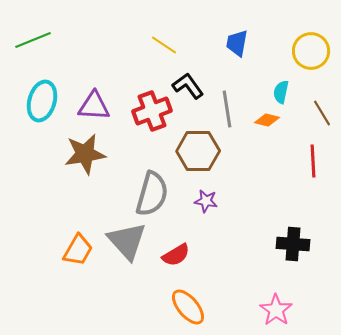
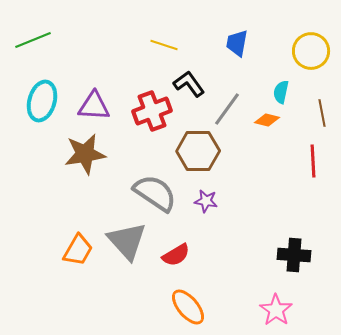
yellow line: rotated 16 degrees counterclockwise
black L-shape: moved 1 px right, 2 px up
gray line: rotated 45 degrees clockwise
brown line: rotated 20 degrees clockwise
gray semicircle: moved 3 px right, 1 px up; rotated 72 degrees counterclockwise
black cross: moved 1 px right, 11 px down
